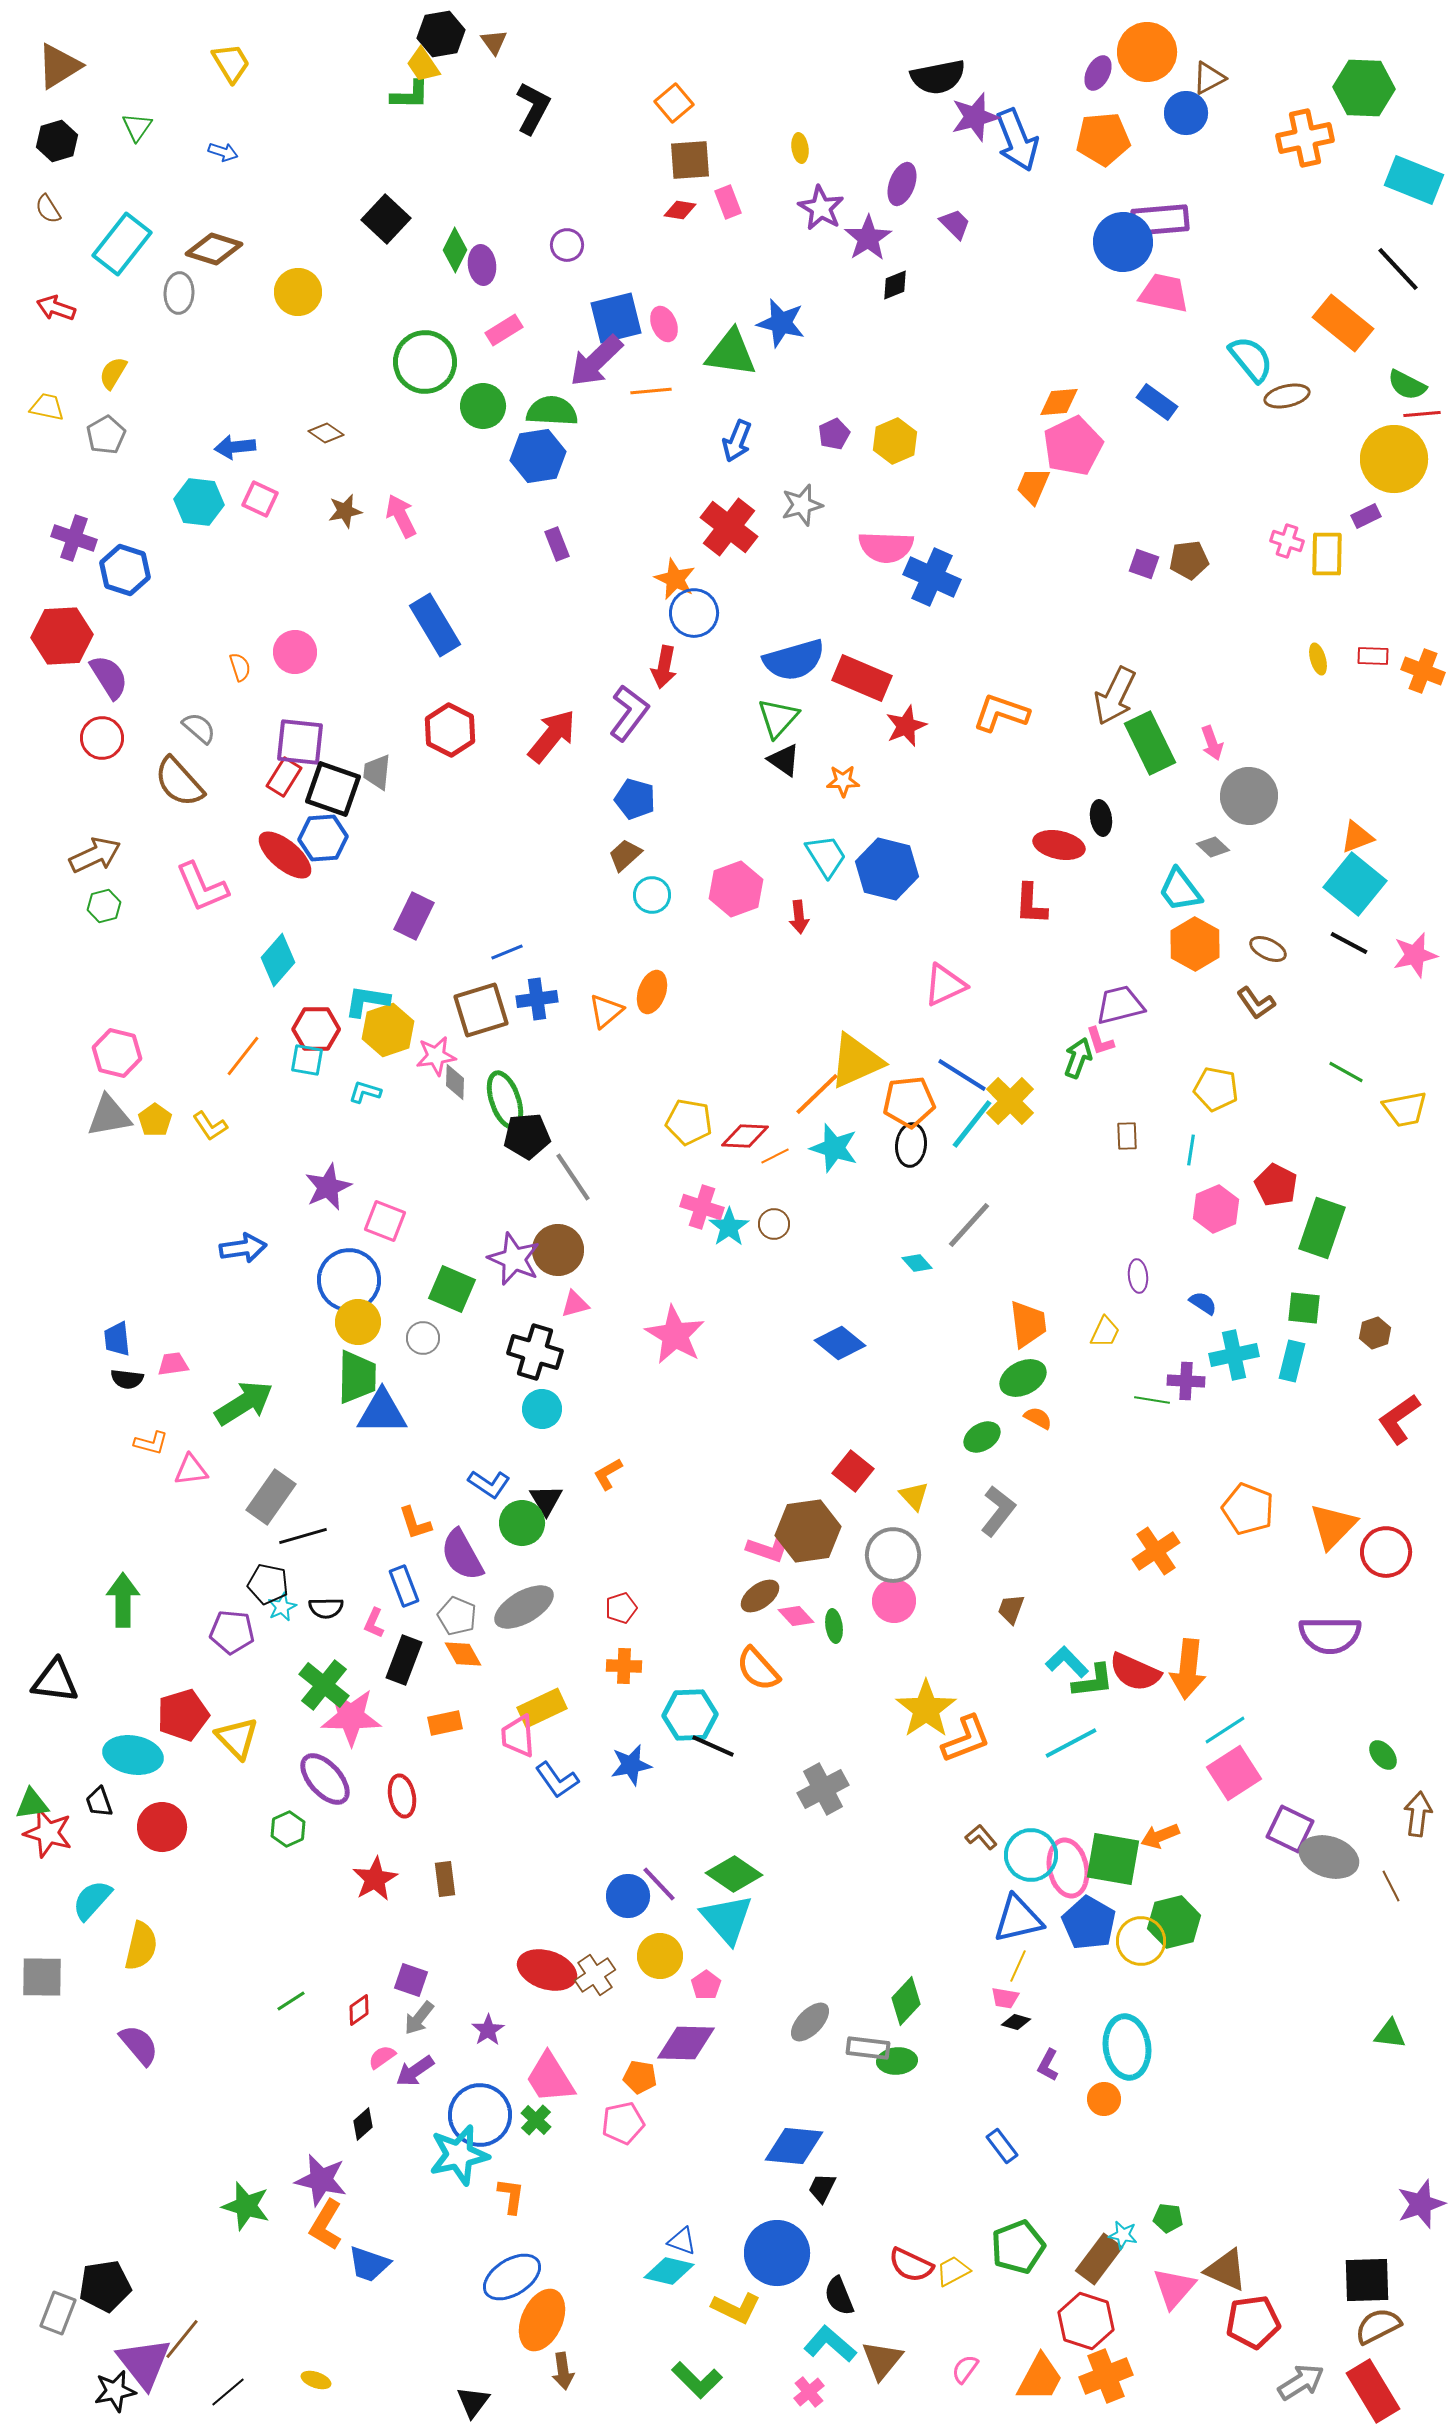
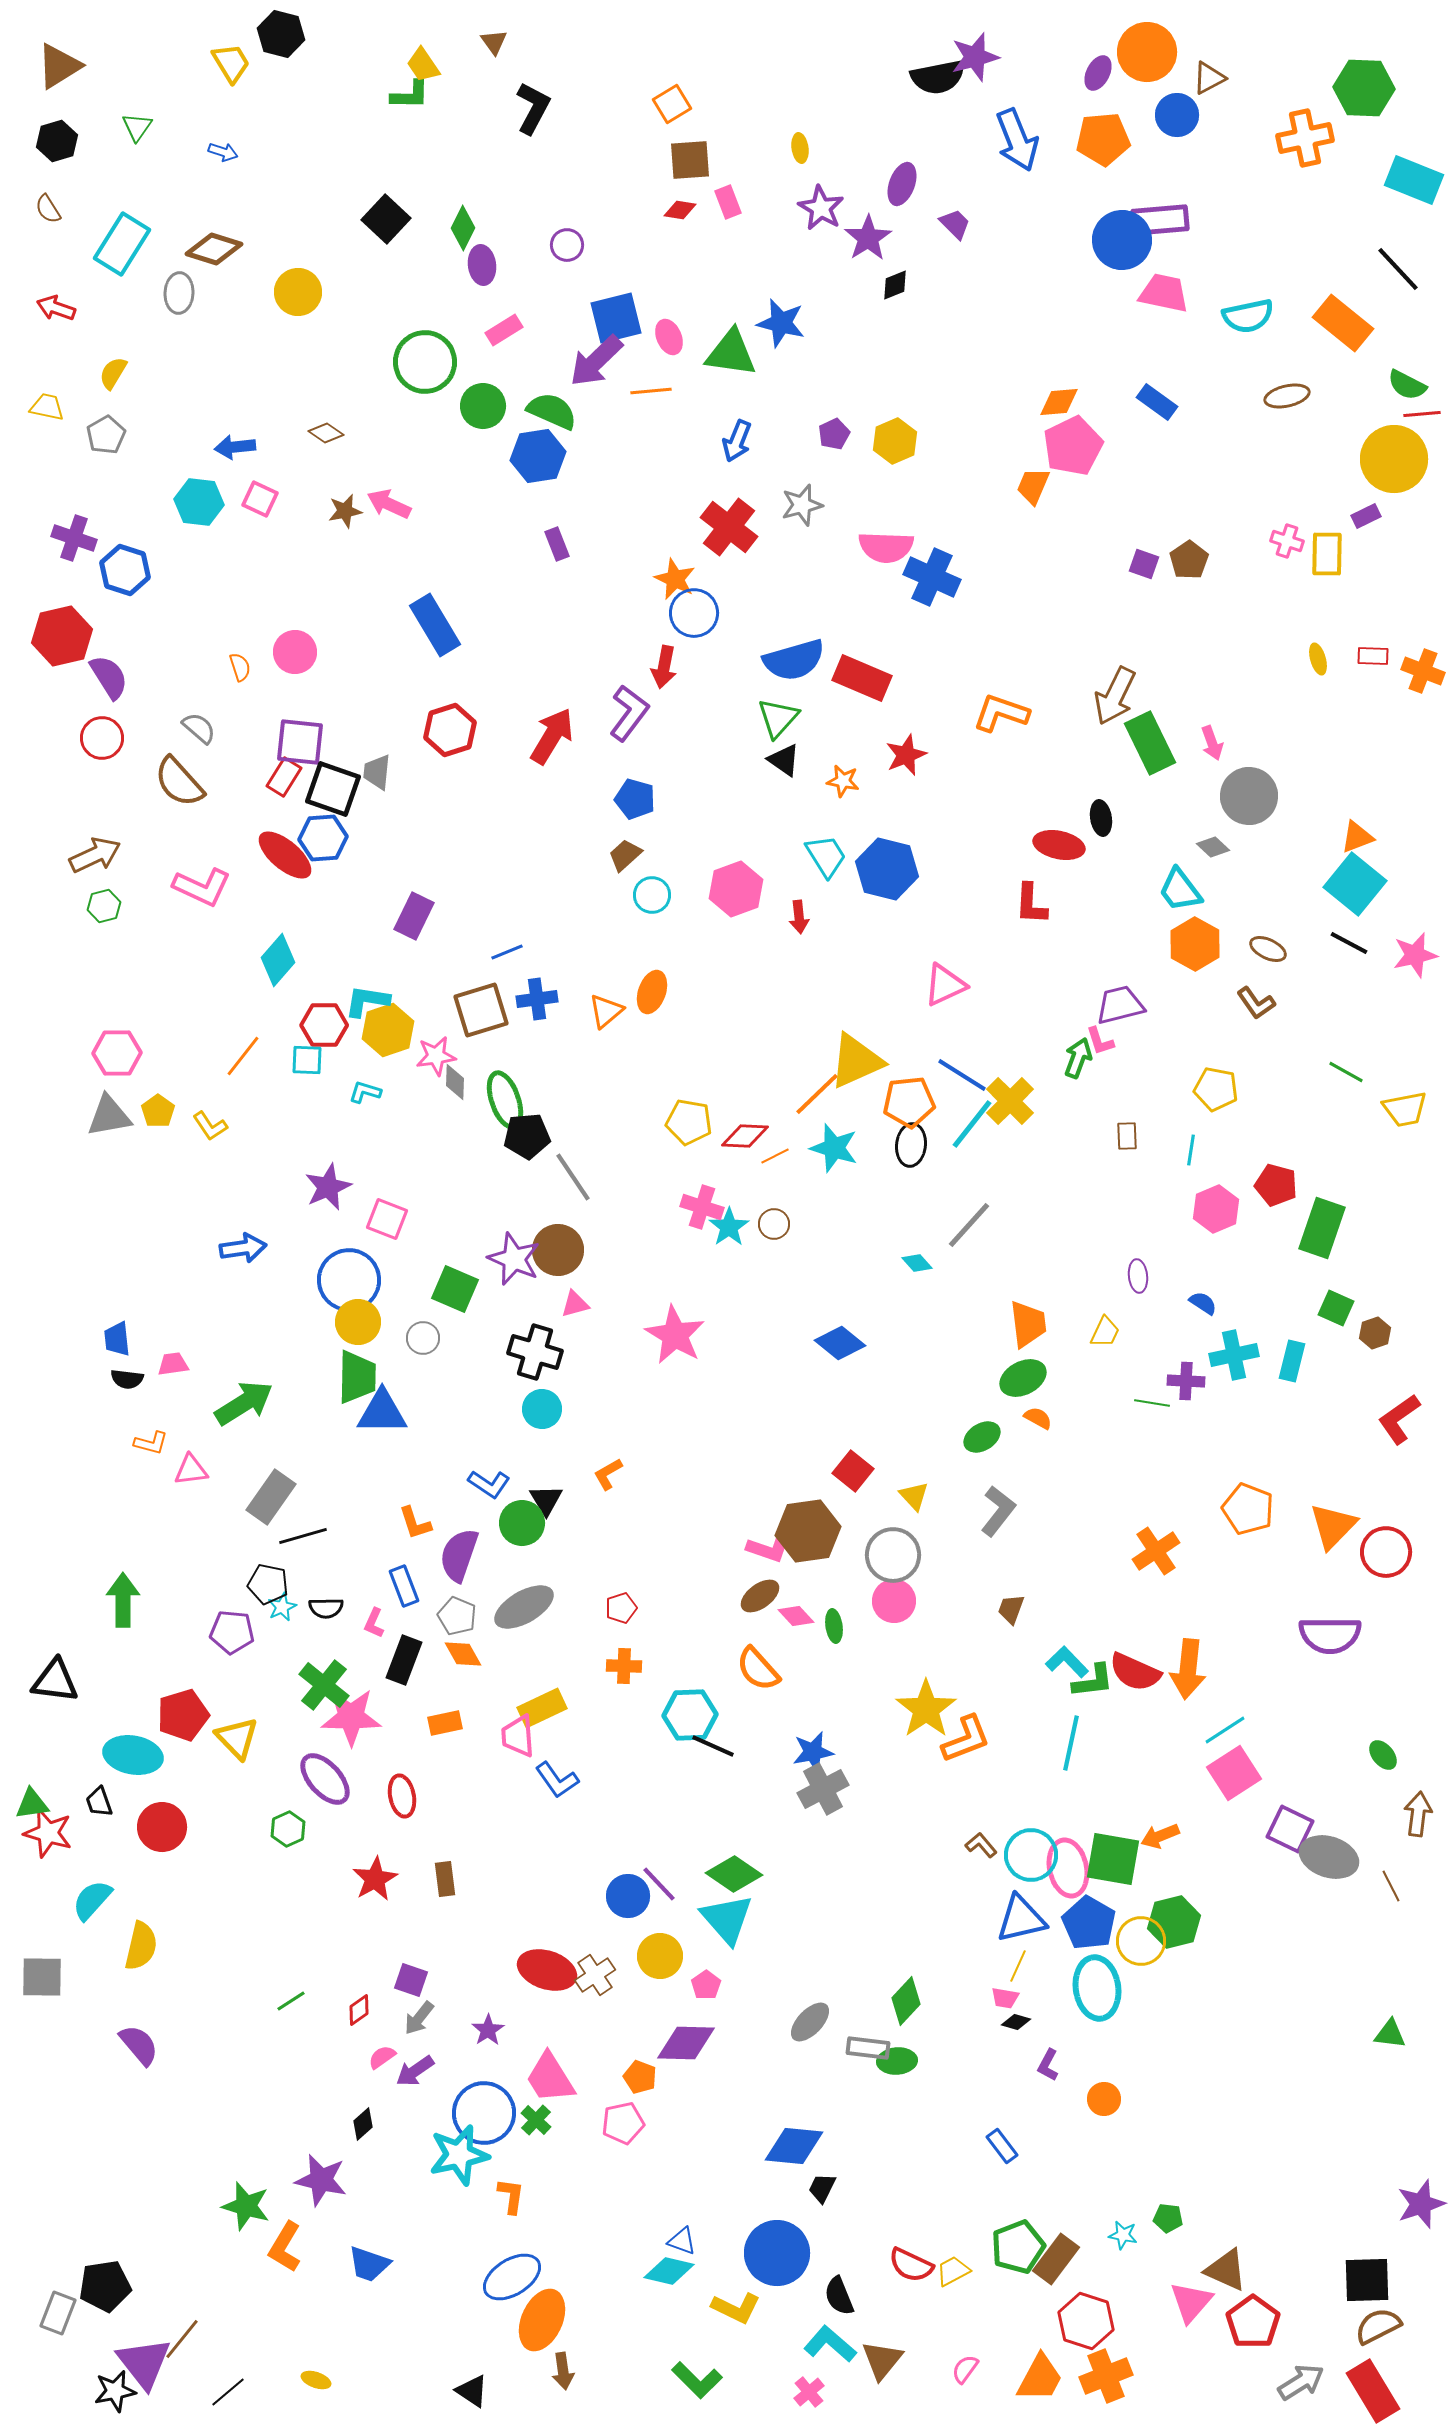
black hexagon at (441, 34): moved 160 px left; rotated 24 degrees clockwise
orange square at (674, 103): moved 2 px left, 1 px down; rotated 9 degrees clockwise
blue circle at (1186, 113): moved 9 px left, 2 px down
purple star at (975, 117): moved 60 px up
blue circle at (1123, 242): moved 1 px left, 2 px up
cyan rectangle at (122, 244): rotated 6 degrees counterclockwise
green diamond at (455, 250): moved 8 px right, 22 px up
pink ellipse at (664, 324): moved 5 px right, 13 px down
cyan semicircle at (1251, 359): moved 3 px left, 43 px up; rotated 117 degrees clockwise
green semicircle at (552, 411): rotated 21 degrees clockwise
pink arrow at (401, 516): moved 12 px left, 12 px up; rotated 39 degrees counterclockwise
brown pentagon at (1189, 560): rotated 27 degrees counterclockwise
red hexagon at (62, 636): rotated 10 degrees counterclockwise
red star at (906, 726): moved 29 px down
red hexagon at (450, 730): rotated 15 degrees clockwise
red arrow at (552, 736): rotated 8 degrees counterclockwise
orange star at (843, 781): rotated 12 degrees clockwise
pink L-shape at (202, 887): rotated 42 degrees counterclockwise
red hexagon at (316, 1029): moved 8 px right, 4 px up
pink hexagon at (117, 1053): rotated 15 degrees counterclockwise
cyan square at (307, 1060): rotated 8 degrees counterclockwise
yellow pentagon at (155, 1120): moved 3 px right, 9 px up
red pentagon at (1276, 1185): rotated 12 degrees counterclockwise
pink square at (385, 1221): moved 2 px right, 2 px up
green square at (452, 1289): moved 3 px right
green square at (1304, 1308): moved 32 px right; rotated 18 degrees clockwise
green line at (1152, 1400): moved 3 px down
purple semicircle at (462, 1555): moved 3 px left; rotated 48 degrees clockwise
cyan line at (1071, 1743): rotated 50 degrees counterclockwise
blue star at (631, 1765): moved 182 px right, 13 px up
brown L-shape at (981, 1837): moved 8 px down
blue triangle at (1018, 1919): moved 3 px right
cyan ellipse at (1127, 2047): moved 30 px left, 59 px up
orange pentagon at (640, 2077): rotated 12 degrees clockwise
blue circle at (480, 2115): moved 4 px right, 2 px up
orange L-shape at (326, 2225): moved 41 px left, 22 px down
brown rectangle at (1099, 2259): moved 43 px left
pink triangle at (1174, 2288): moved 17 px right, 14 px down
red pentagon at (1253, 2322): rotated 28 degrees counterclockwise
black triangle at (473, 2402): moved 1 px left, 11 px up; rotated 33 degrees counterclockwise
